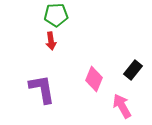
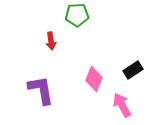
green pentagon: moved 21 px right
black rectangle: rotated 18 degrees clockwise
purple L-shape: moved 1 px left, 1 px down
pink arrow: moved 1 px up
